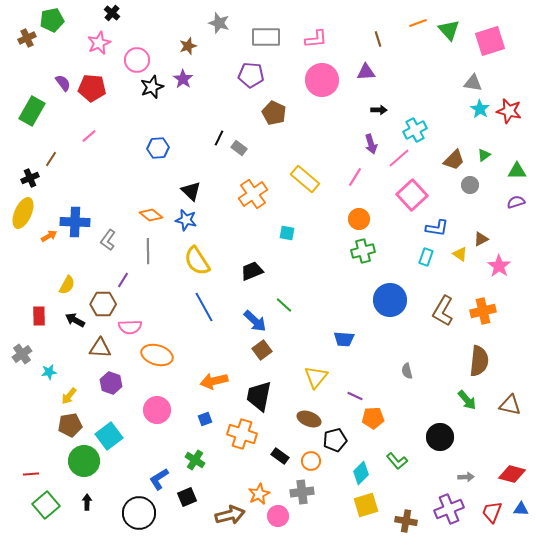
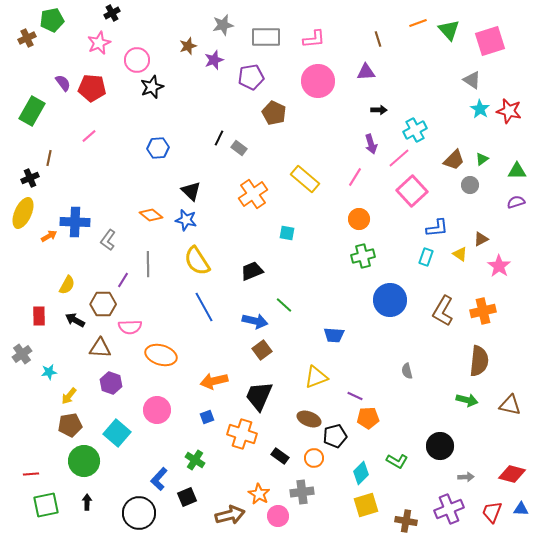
black cross at (112, 13): rotated 21 degrees clockwise
gray star at (219, 23): moved 4 px right, 2 px down; rotated 30 degrees counterclockwise
pink L-shape at (316, 39): moved 2 px left
purple pentagon at (251, 75): moved 2 px down; rotated 15 degrees counterclockwise
purple star at (183, 79): moved 31 px right, 19 px up; rotated 18 degrees clockwise
pink circle at (322, 80): moved 4 px left, 1 px down
gray triangle at (473, 83): moved 1 px left, 3 px up; rotated 24 degrees clockwise
green triangle at (484, 155): moved 2 px left, 4 px down
brown line at (51, 159): moved 2 px left, 1 px up; rotated 21 degrees counterclockwise
pink square at (412, 195): moved 4 px up
blue L-shape at (437, 228): rotated 15 degrees counterclockwise
gray line at (148, 251): moved 13 px down
green cross at (363, 251): moved 5 px down
blue arrow at (255, 321): rotated 30 degrees counterclockwise
blue trapezoid at (344, 339): moved 10 px left, 4 px up
orange ellipse at (157, 355): moved 4 px right
yellow triangle at (316, 377): rotated 30 degrees clockwise
black trapezoid at (259, 396): rotated 12 degrees clockwise
green arrow at (467, 400): rotated 35 degrees counterclockwise
orange pentagon at (373, 418): moved 5 px left
blue square at (205, 419): moved 2 px right, 2 px up
cyan square at (109, 436): moved 8 px right, 3 px up; rotated 12 degrees counterclockwise
black circle at (440, 437): moved 9 px down
black pentagon at (335, 440): moved 4 px up
orange circle at (311, 461): moved 3 px right, 3 px up
green L-shape at (397, 461): rotated 20 degrees counterclockwise
blue L-shape at (159, 479): rotated 15 degrees counterclockwise
orange star at (259, 494): rotated 15 degrees counterclockwise
green square at (46, 505): rotated 28 degrees clockwise
